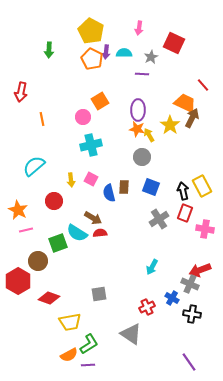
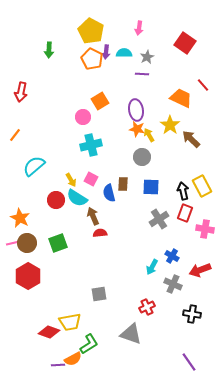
red square at (174, 43): moved 11 px right; rotated 10 degrees clockwise
gray star at (151, 57): moved 4 px left
orange trapezoid at (185, 103): moved 4 px left, 5 px up
purple ellipse at (138, 110): moved 2 px left; rotated 10 degrees counterclockwise
brown arrow at (192, 118): moved 1 px left, 21 px down; rotated 72 degrees counterclockwise
orange line at (42, 119): moved 27 px left, 16 px down; rotated 48 degrees clockwise
yellow arrow at (71, 180): rotated 24 degrees counterclockwise
brown rectangle at (124, 187): moved 1 px left, 3 px up
blue square at (151, 187): rotated 18 degrees counterclockwise
red circle at (54, 201): moved 2 px right, 1 px up
orange star at (18, 210): moved 2 px right, 8 px down
brown arrow at (93, 218): moved 2 px up; rotated 144 degrees counterclockwise
pink line at (26, 230): moved 13 px left, 13 px down
cyan semicircle at (77, 233): moved 35 px up
brown circle at (38, 261): moved 11 px left, 18 px up
red hexagon at (18, 281): moved 10 px right, 5 px up
gray cross at (190, 284): moved 17 px left
red diamond at (49, 298): moved 34 px down
blue cross at (172, 298): moved 42 px up
gray triangle at (131, 334): rotated 15 degrees counterclockwise
orange semicircle at (69, 355): moved 4 px right, 4 px down
purple line at (88, 365): moved 30 px left
